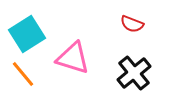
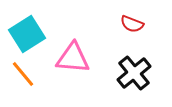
pink triangle: rotated 12 degrees counterclockwise
